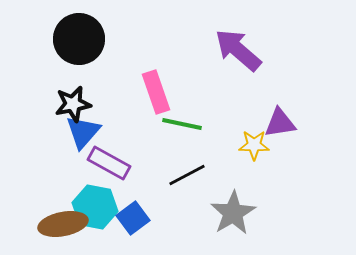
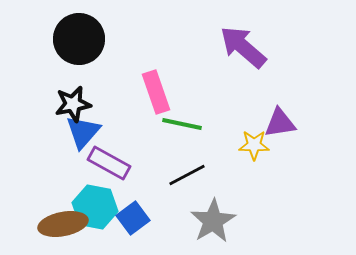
purple arrow: moved 5 px right, 3 px up
gray star: moved 20 px left, 8 px down
